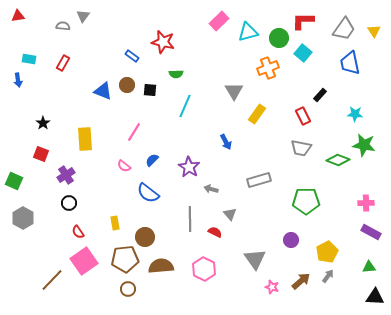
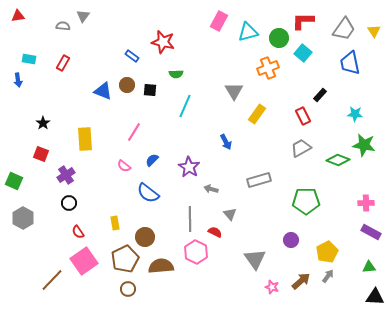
pink rectangle at (219, 21): rotated 18 degrees counterclockwise
gray trapezoid at (301, 148): rotated 140 degrees clockwise
brown pentagon at (125, 259): rotated 20 degrees counterclockwise
pink hexagon at (204, 269): moved 8 px left, 17 px up
